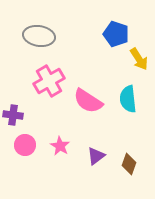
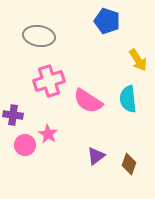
blue pentagon: moved 9 px left, 13 px up
yellow arrow: moved 1 px left, 1 px down
pink cross: rotated 12 degrees clockwise
pink star: moved 12 px left, 12 px up
